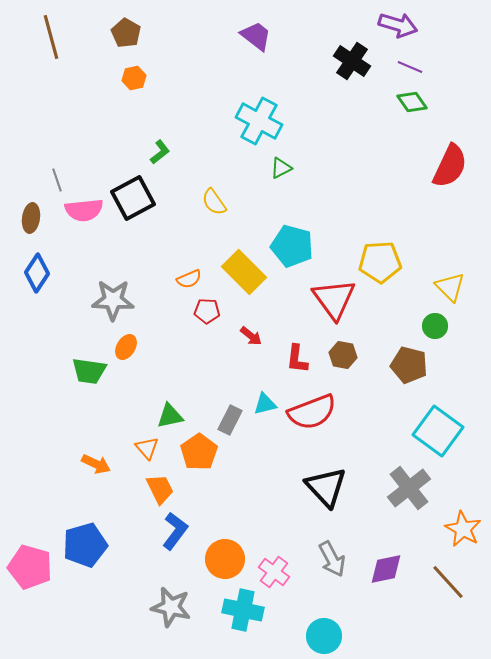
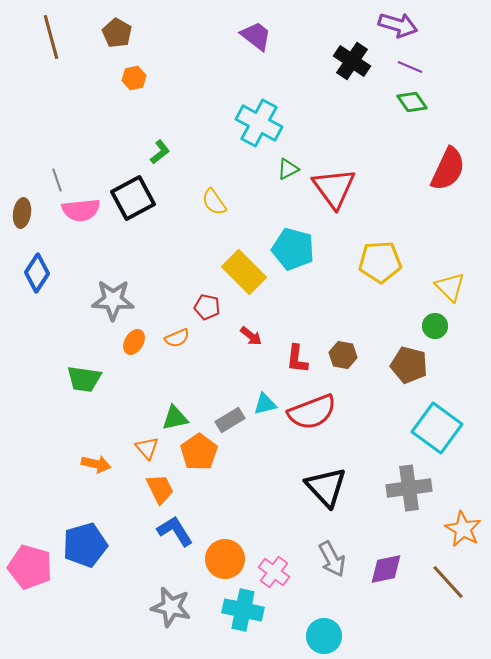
brown pentagon at (126, 33): moved 9 px left
cyan cross at (259, 121): moved 2 px down
red semicircle at (450, 166): moved 2 px left, 3 px down
green triangle at (281, 168): moved 7 px right, 1 px down
pink semicircle at (84, 210): moved 3 px left
brown ellipse at (31, 218): moved 9 px left, 5 px up
cyan pentagon at (292, 246): moved 1 px right, 3 px down
orange semicircle at (189, 279): moved 12 px left, 59 px down
red triangle at (334, 299): moved 111 px up
red pentagon at (207, 311): moved 4 px up; rotated 10 degrees clockwise
orange ellipse at (126, 347): moved 8 px right, 5 px up
green trapezoid at (89, 371): moved 5 px left, 8 px down
green triangle at (170, 416): moved 5 px right, 2 px down
gray rectangle at (230, 420): rotated 32 degrees clockwise
cyan square at (438, 431): moved 1 px left, 3 px up
orange arrow at (96, 464): rotated 12 degrees counterclockwise
gray cross at (409, 488): rotated 30 degrees clockwise
blue L-shape at (175, 531): rotated 69 degrees counterclockwise
